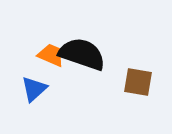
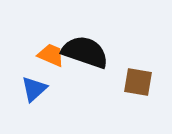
black semicircle: moved 3 px right, 2 px up
